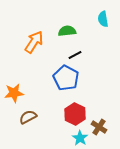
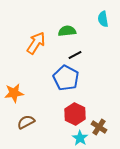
orange arrow: moved 2 px right, 1 px down
brown semicircle: moved 2 px left, 5 px down
